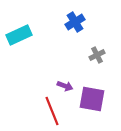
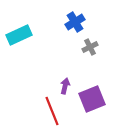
gray cross: moved 7 px left, 8 px up
purple arrow: rotated 98 degrees counterclockwise
purple square: rotated 32 degrees counterclockwise
